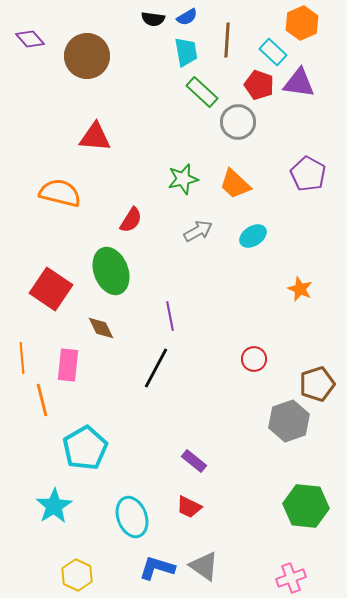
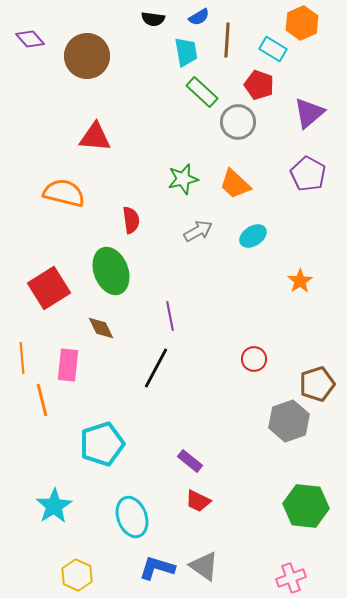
blue semicircle at (187, 17): moved 12 px right
cyan rectangle at (273, 52): moved 3 px up; rotated 12 degrees counterclockwise
purple triangle at (299, 83): moved 10 px right, 30 px down; rotated 48 degrees counterclockwise
orange semicircle at (60, 193): moved 4 px right
red semicircle at (131, 220): rotated 40 degrees counterclockwise
red square at (51, 289): moved 2 px left, 1 px up; rotated 24 degrees clockwise
orange star at (300, 289): moved 8 px up; rotated 15 degrees clockwise
cyan pentagon at (85, 448): moved 17 px right, 4 px up; rotated 12 degrees clockwise
purple rectangle at (194, 461): moved 4 px left
red trapezoid at (189, 507): moved 9 px right, 6 px up
